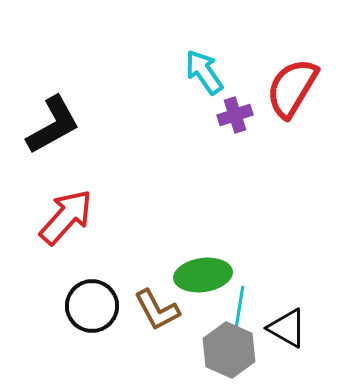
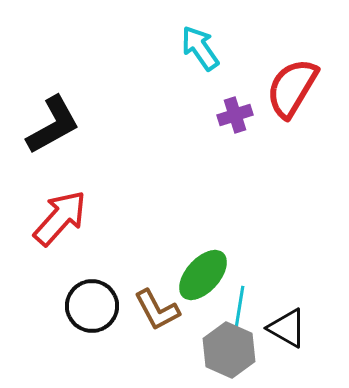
cyan arrow: moved 4 px left, 24 px up
red arrow: moved 6 px left, 1 px down
green ellipse: rotated 40 degrees counterclockwise
